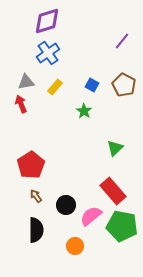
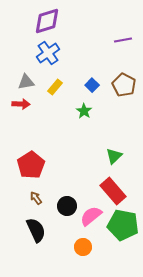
purple line: moved 1 px right, 1 px up; rotated 42 degrees clockwise
blue square: rotated 16 degrees clockwise
red arrow: rotated 114 degrees clockwise
green triangle: moved 1 px left, 8 px down
brown arrow: moved 2 px down
black circle: moved 1 px right, 1 px down
green pentagon: moved 1 px right, 1 px up
black semicircle: rotated 25 degrees counterclockwise
orange circle: moved 8 px right, 1 px down
